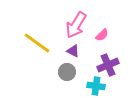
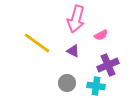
pink arrow: moved 6 px up; rotated 16 degrees counterclockwise
pink semicircle: moved 1 px left; rotated 16 degrees clockwise
gray circle: moved 11 px down
